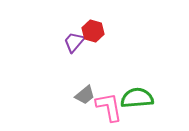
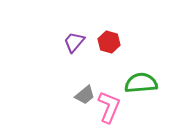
red hexagon: moved 16 px right, 11 px down
green semicircle: moved 4 px right, 15 px up
pink L-shape: rotated 32 degrees clockwise
